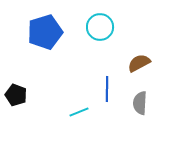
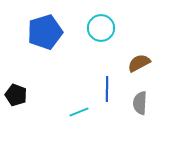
cyan circle: moved 1 px right, 1 px down
